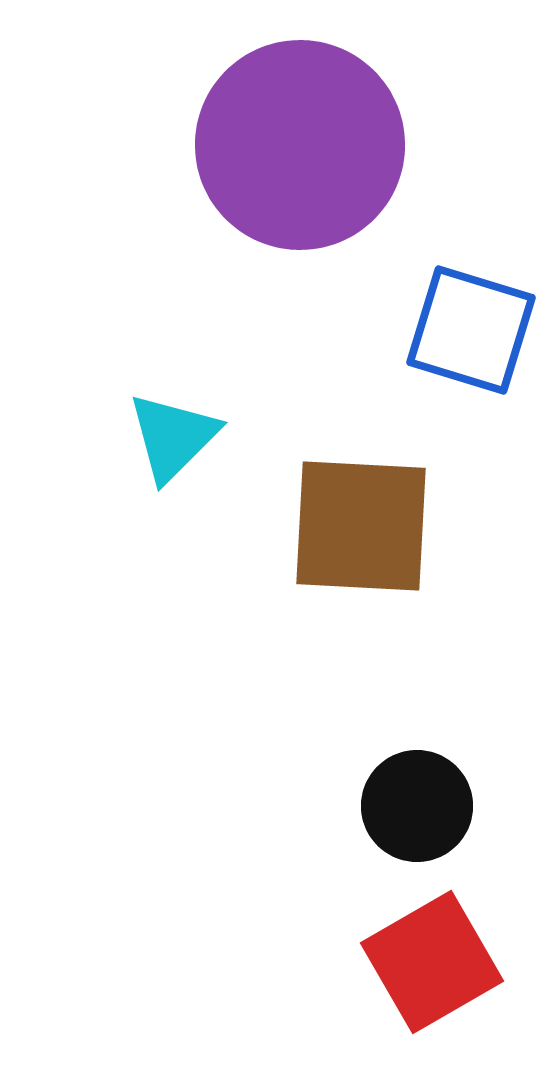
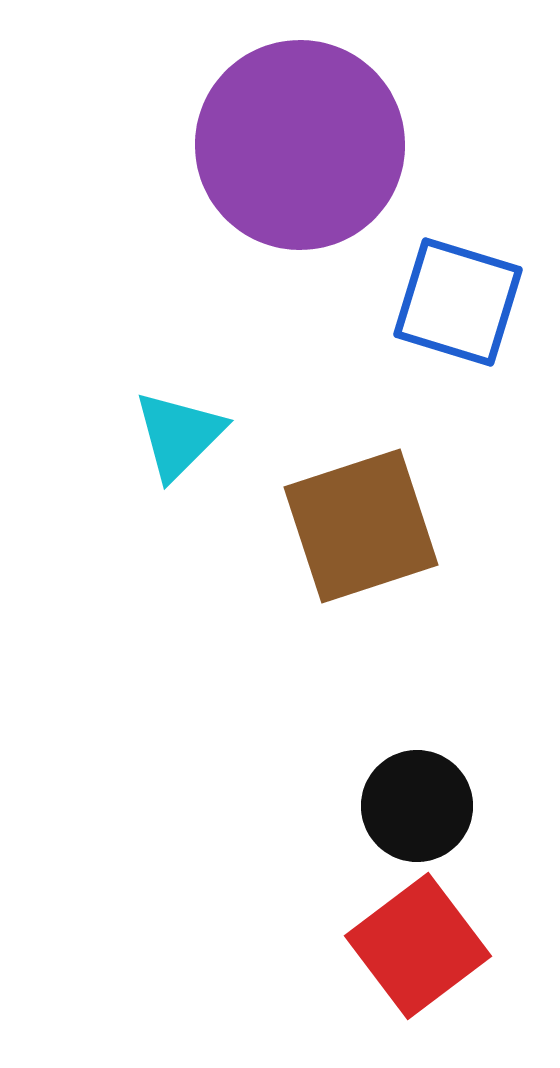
blue square: moved 13 px left, 28 px up
cyan triangle: moved 6 px right, 2 px up
brown square: rotated 21 degrees counterclockwise
red square: moved 14 px left, 16 px up; rotated 7 degrees counterclockwise
